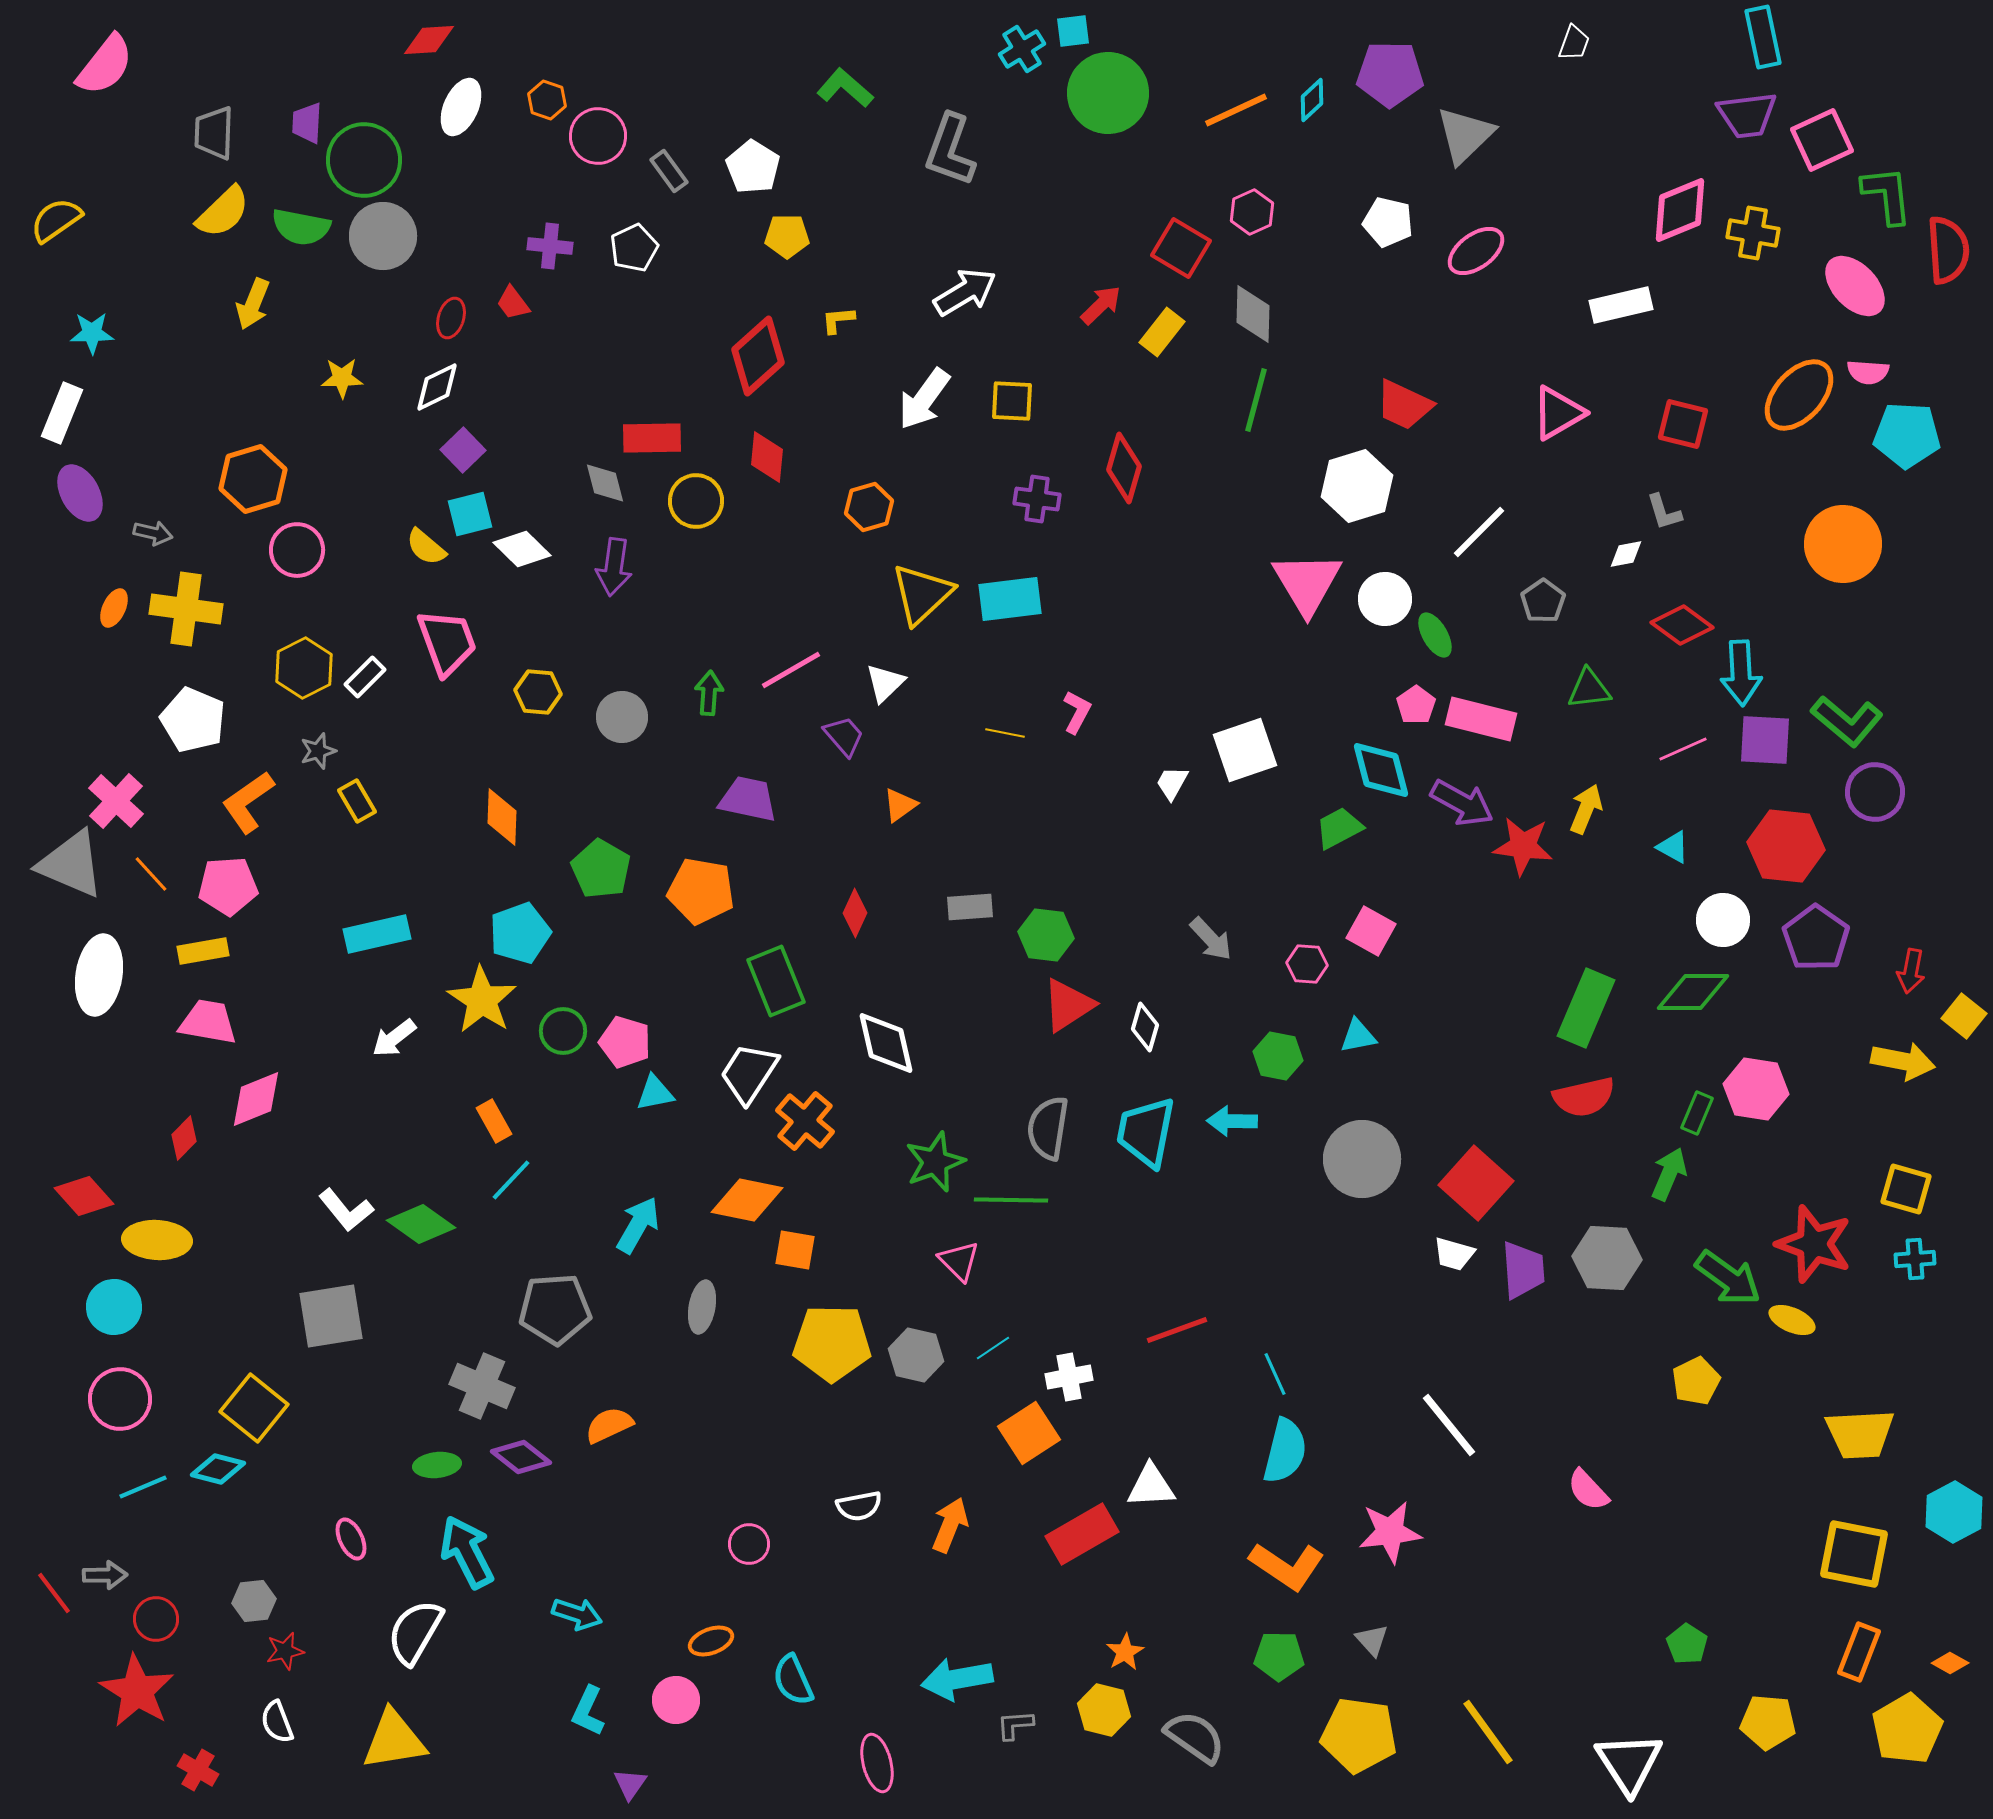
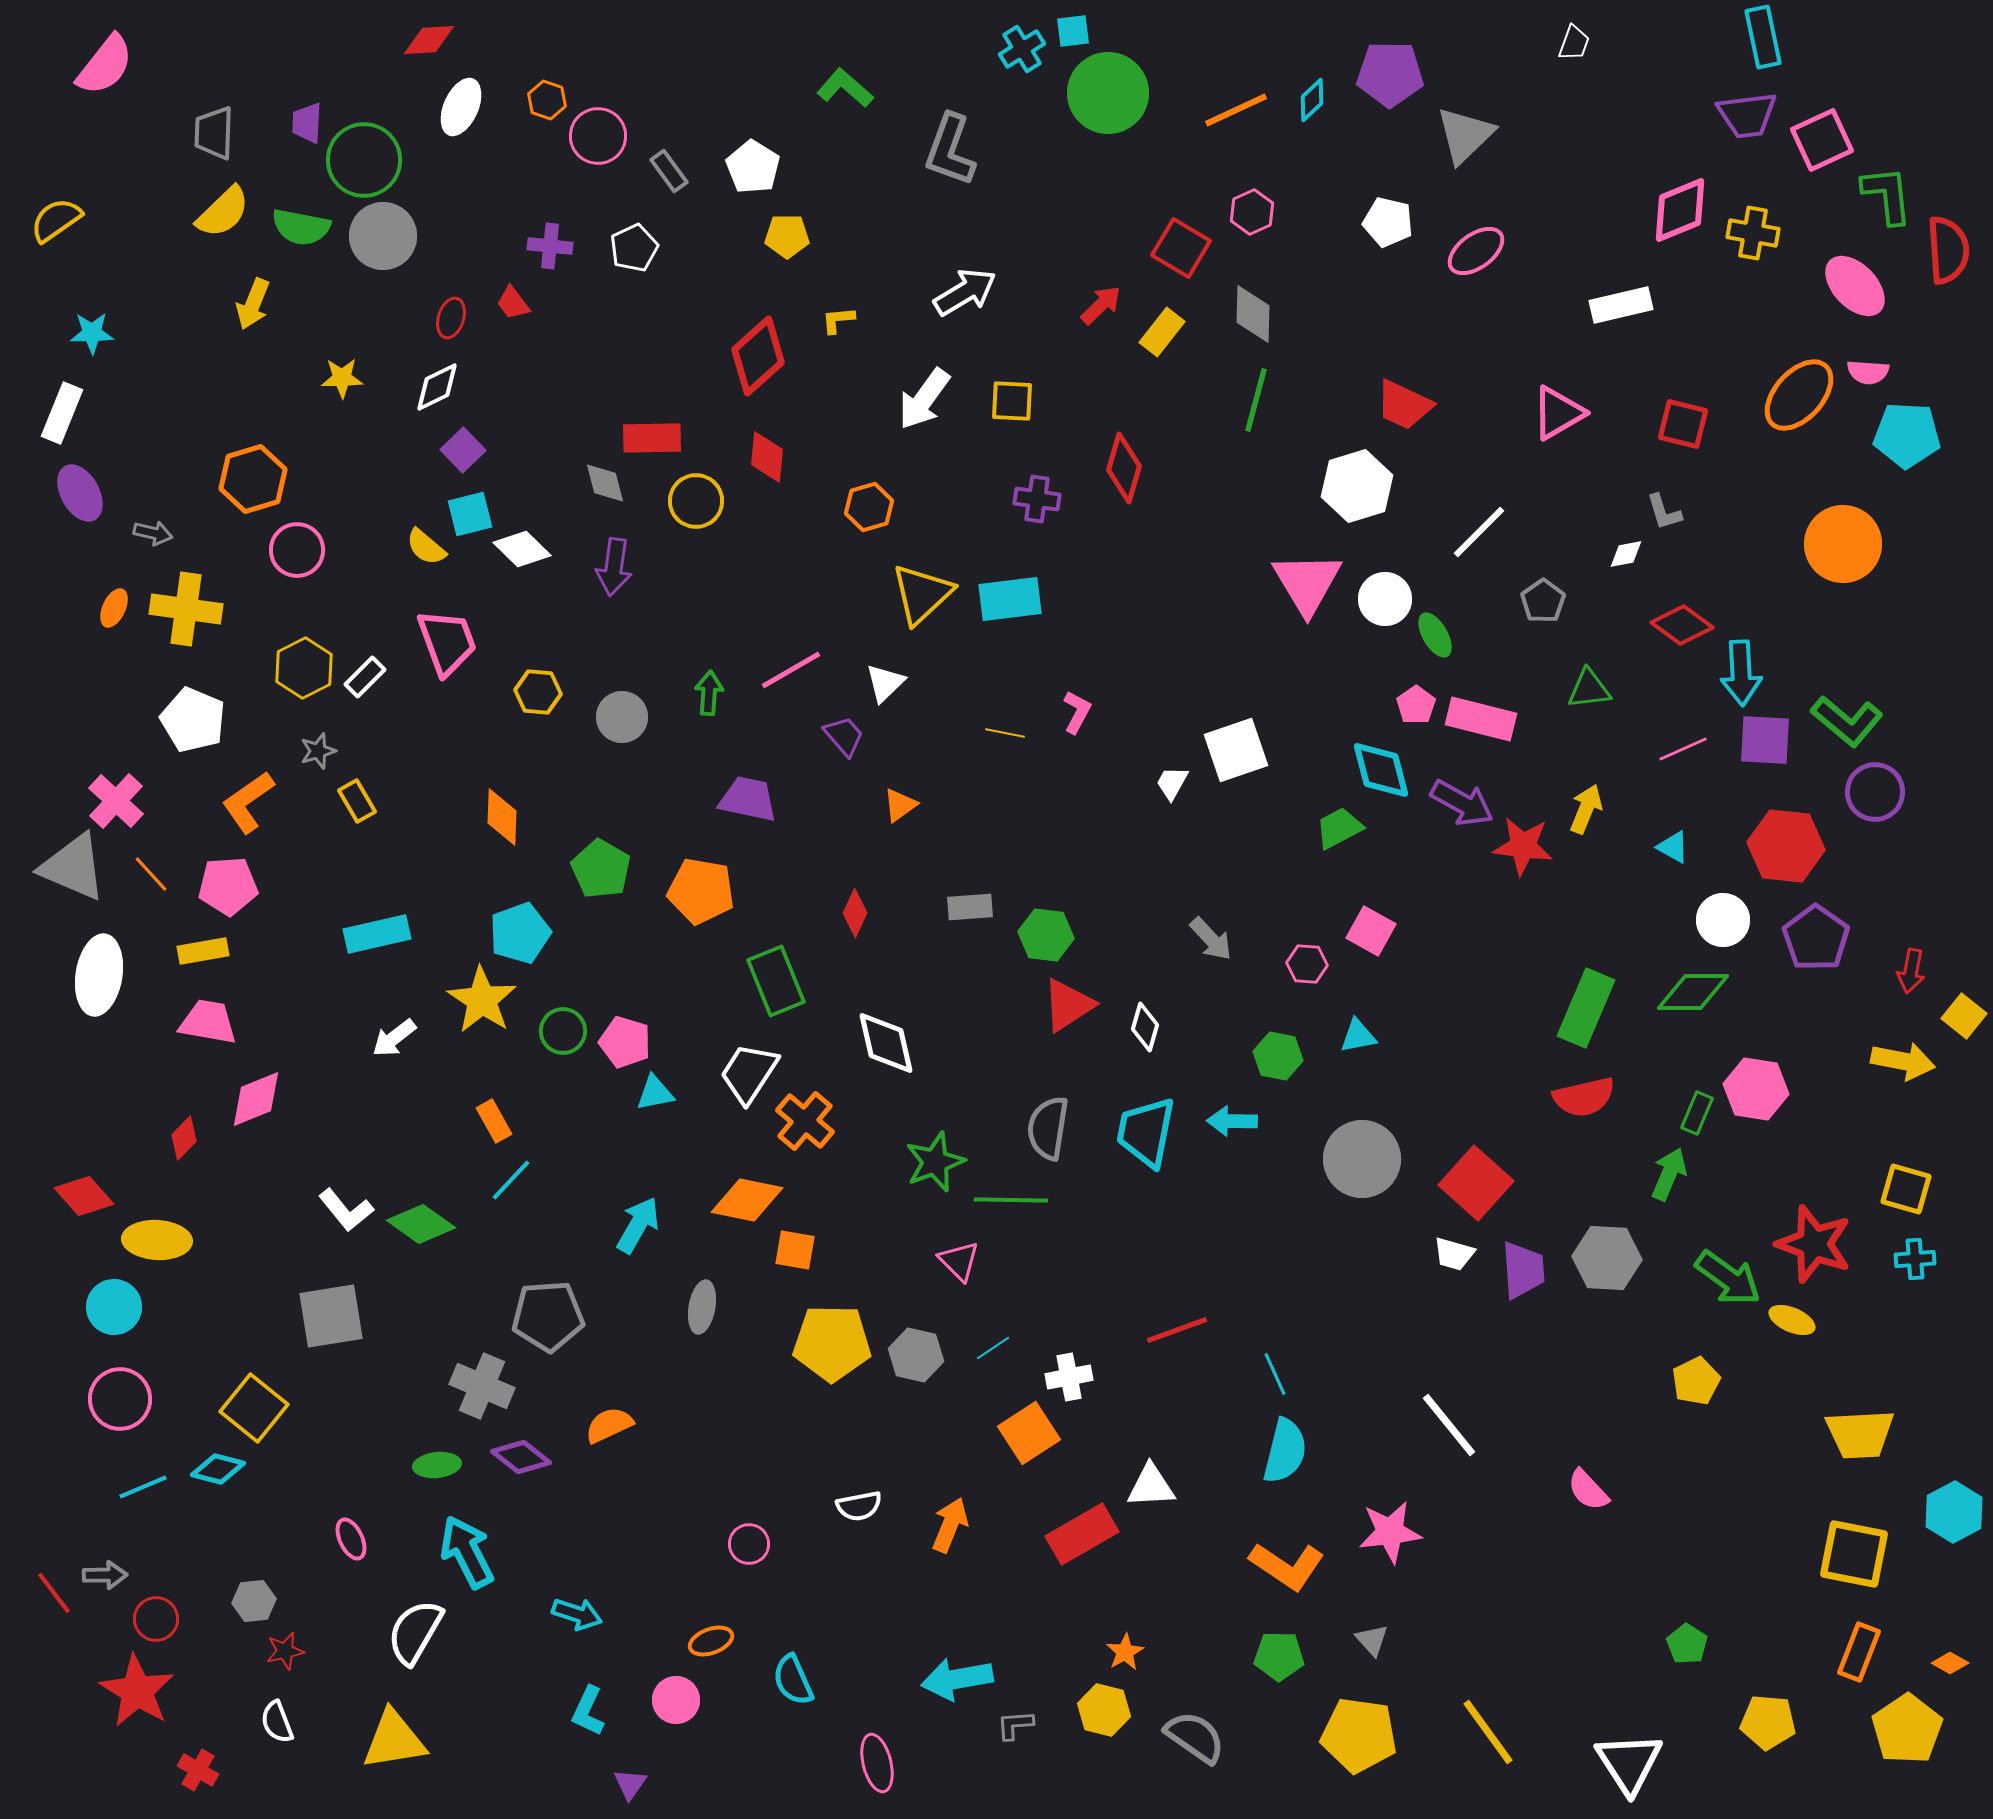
white square at (1245, 750): moved 9 px left
gray triangle at (71, 864): moved 2 px right, 3 px down
gray pentagon at (555, 1309): moved 7 px left, 7 px down
yellow pentagon at (1907, 1729): rotated 4 degrees counterclockwise
